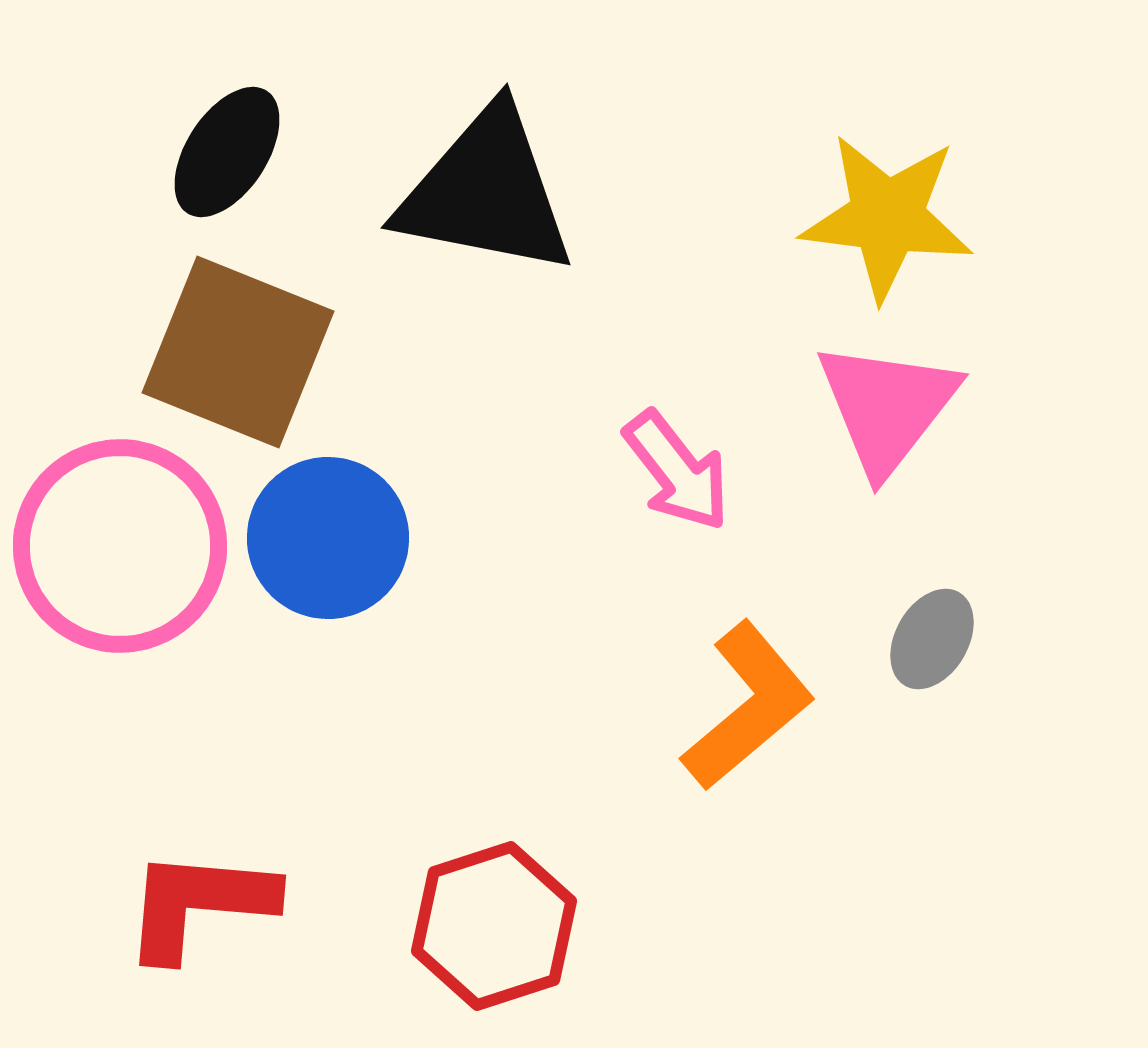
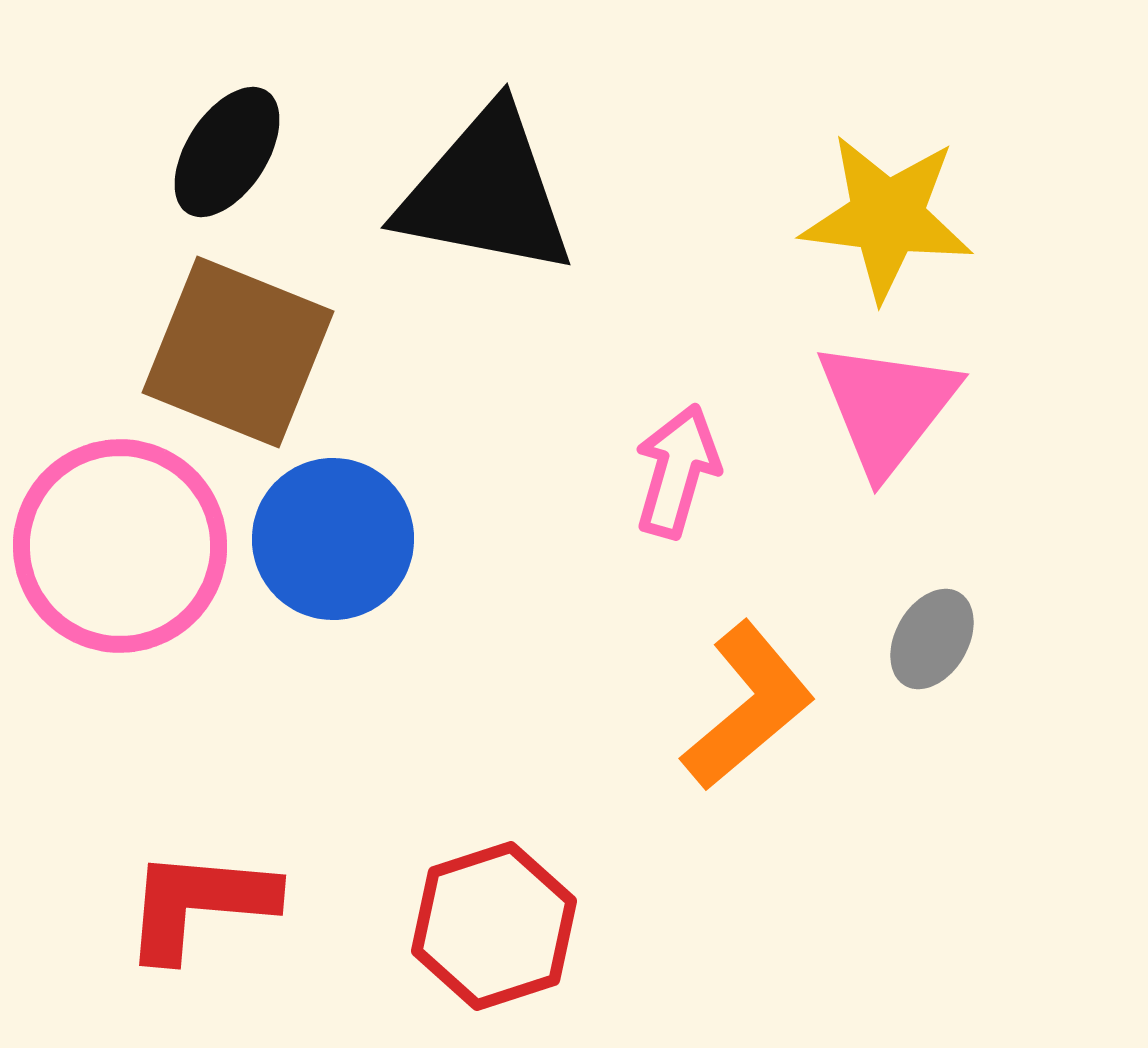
pink arrow: rotated 126 degrees counterclockwise
blue circle: moved 5 px right, 1 px down
